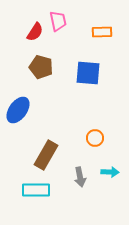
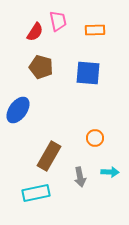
orange rectangle: moved 7 px left, 2 px up
brown rectangle: moved 3 px right, 1 px down
cyan rectangle: moved 3 px down; rotated 12 degrees counterclockwise
